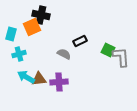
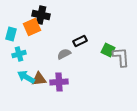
gray semicircle: rotated 56 degrees counterclockwise
